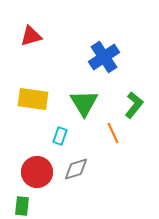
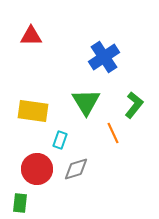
red triangle: rotated 15 degrees clockwise
yellow rectangle: moved 12 px down
green triangle: moved 2 px right, 1 px up
cyan rectangle: moved 4 px down
red circle: moved 3 px up
green rectangle: moved 2 px left, 3 px up
